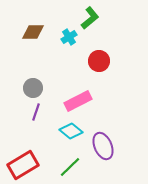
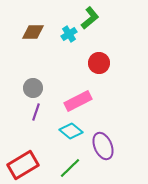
cyan cross: moved 3 px up
red circle: moved 2 px down
green line: moved 1 px down
